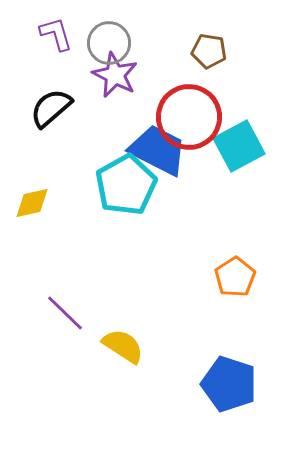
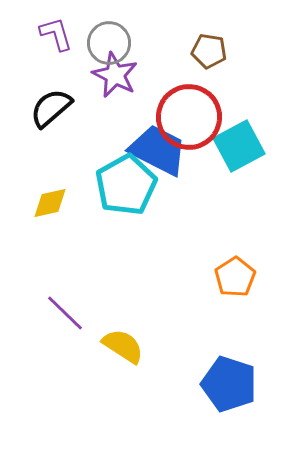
yellow diamond: moved 18 px right
